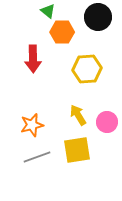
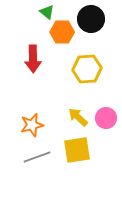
green triangle: moved 1 px left, 1 px down
black circle: moved 7 px left, 2 px down
yellow arrow: moved 2 px down; rotated 15 degrees counterclockwise
pink circle: moved 1 px left, 4 px up
